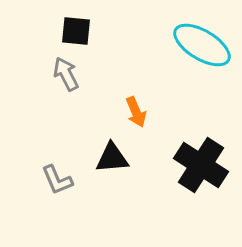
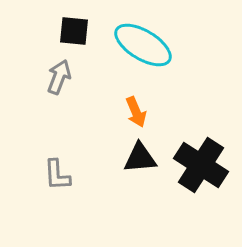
black square: moved 2 px left
cyan ellipse: moved 59 px left
gray arrow: moved 7 px left, 3 px down; rotated 48 degrees clockwise
black triangle: moved 28 px right
gray L-shape: moved 5 px up; rotated 20 degrees clockwise
